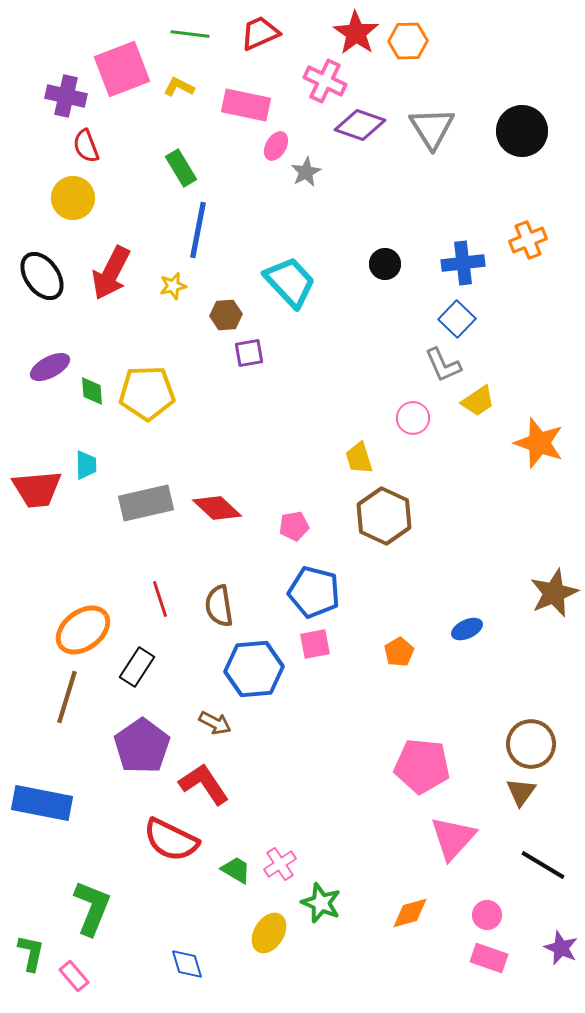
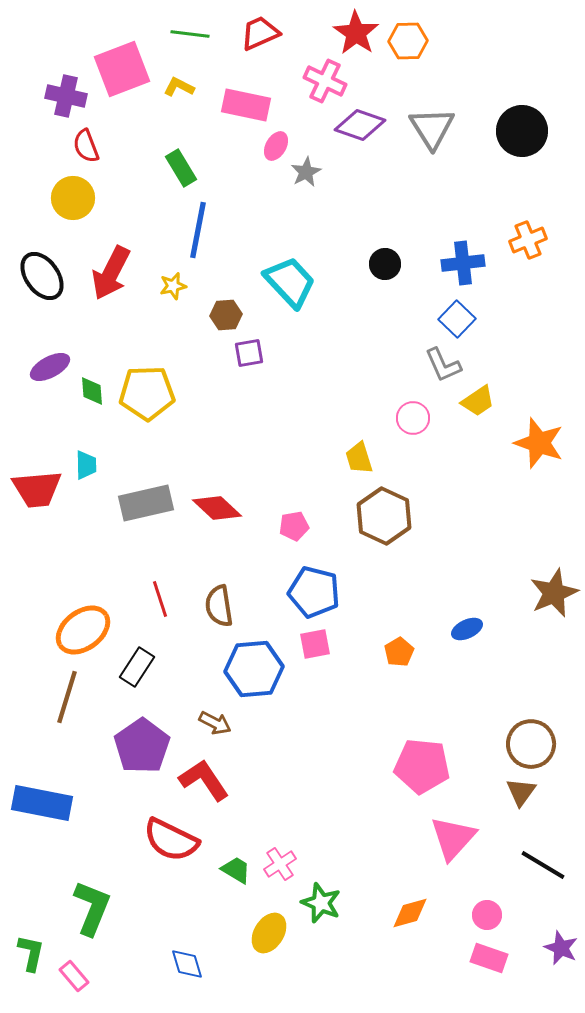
red L-shape at (204, 784): moved 4 px up
